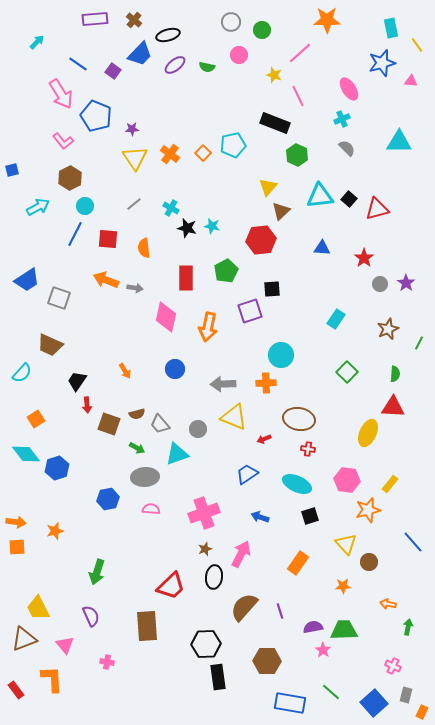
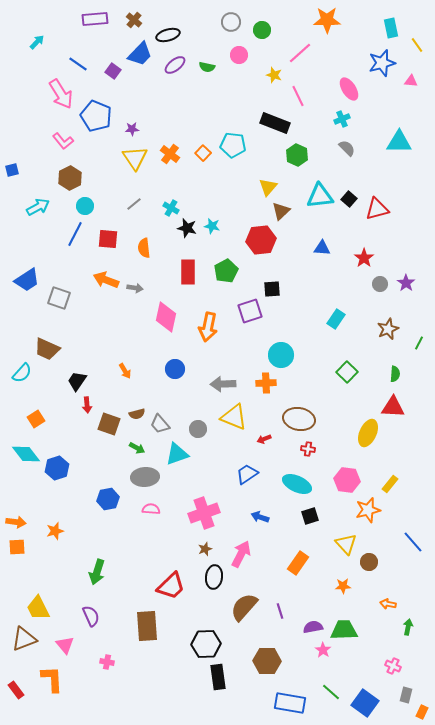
cyan pentagon at (233, 145): rotated 20 degrees clockwise
red rectangle at (186, 278): moved 2 px right, 6 px up
brown trapezoid at (50, 345): moved 3 px left, 4 px down
blue square at (374, 703): moved 9 px left; rotated 12 degrees counterclockwise
